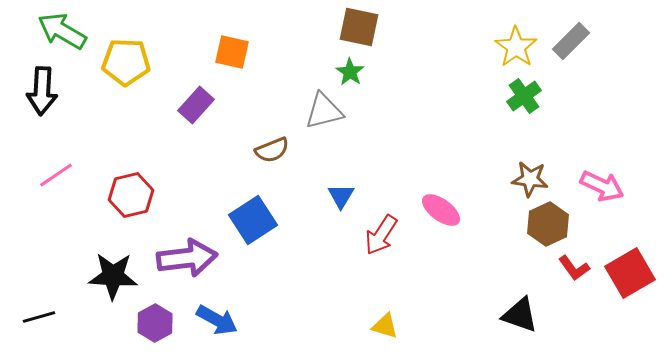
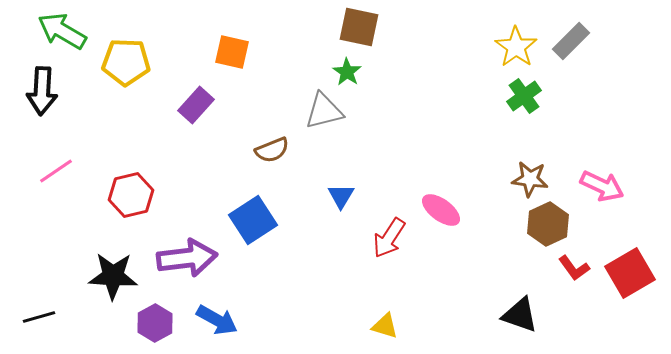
green star: moved 3 px left
pink line: moved 4 px up
red arrow: moved 8 px right, 3 px down
